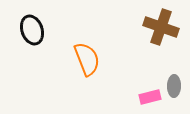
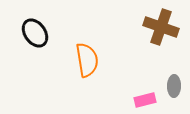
black ellipse: moved 3 px right, 3 px down; rotated 16 degrees counterclockwise
orange semicircle: moved 1 px down; rotated 12 degrees clockwise
pink rectangle: moved 5 px left, 3 px down
